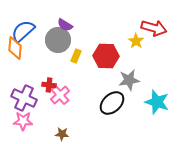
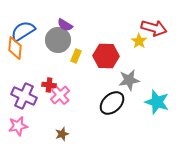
blue semicircle: rotated 10 degrees clockwise
yellow star: moved 3 px right
purple cross: moved 2 px up
pink star: moved 5 px left, 5 px down; rotated 12 degrees counterclockwise
brown star: rotated 24 degrees counterclockwise
